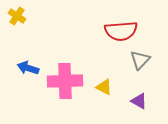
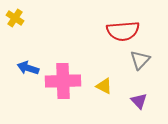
yellow cross: moved 2 px left, 2 px down
red semicircle: moved 2 px right
pink cross: moved 2 px left
yellow triangle: moved 1 px up
purple triangle: rotated 18 degrees clockwise
